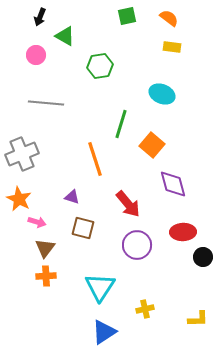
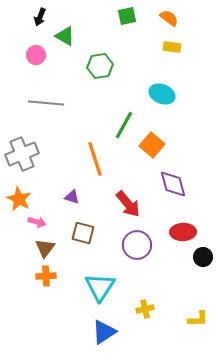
green line: moved 3 px right, 1 px down; rotated 12 degrees clockwise
brown square: moved 5 px down
